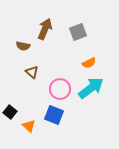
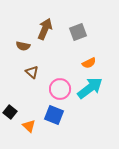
cyan arrow: moved 1 px left
